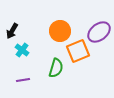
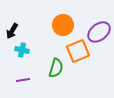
orange circle: moved 3 px right, 6 px up
cyan cross: rotated 24 degrees counterclockwise
